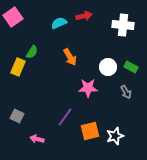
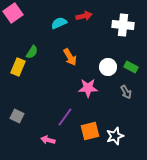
pink square: moved 4 px up
pink arrow: moved 11 px right, 1 px down
